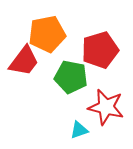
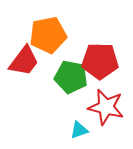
orange pentagon: moved 1 px right, 1 px down
red pentagon: moved 11 px down; rotated 18 degrees clockwise
